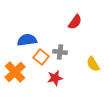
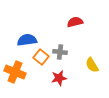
red semicircle: rotated 140 degrees counterclockwise
yellow semicircle: moved 1 px left, 1 px down
orange cross: rotated 25 degrees counterclockwise
red star: moved 4 px right
